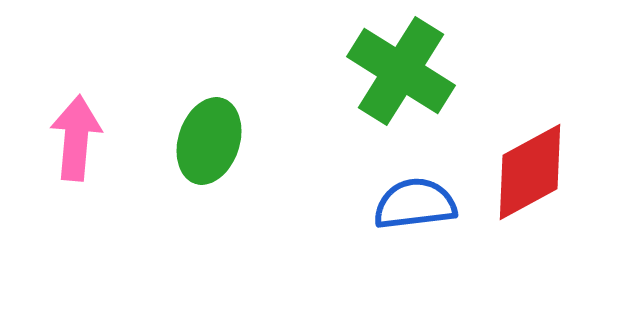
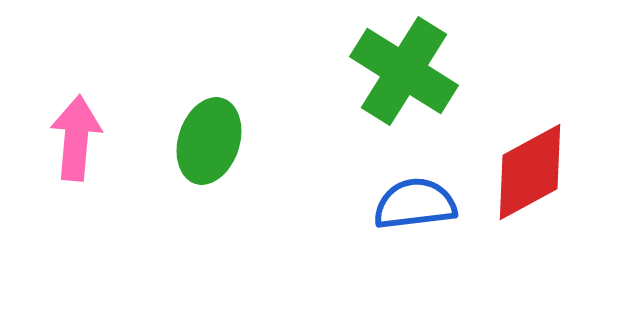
green cross: moved 3 px right
